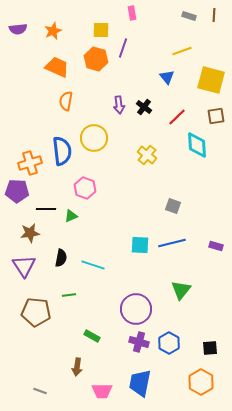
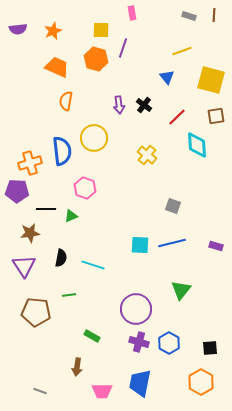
black cross at (144, 107): moved 2 px up
